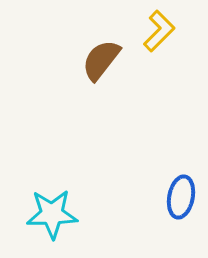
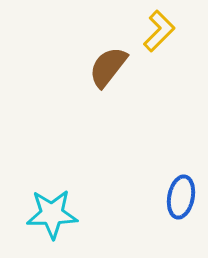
brown semicircle: moved 7 px right, 7 px down
